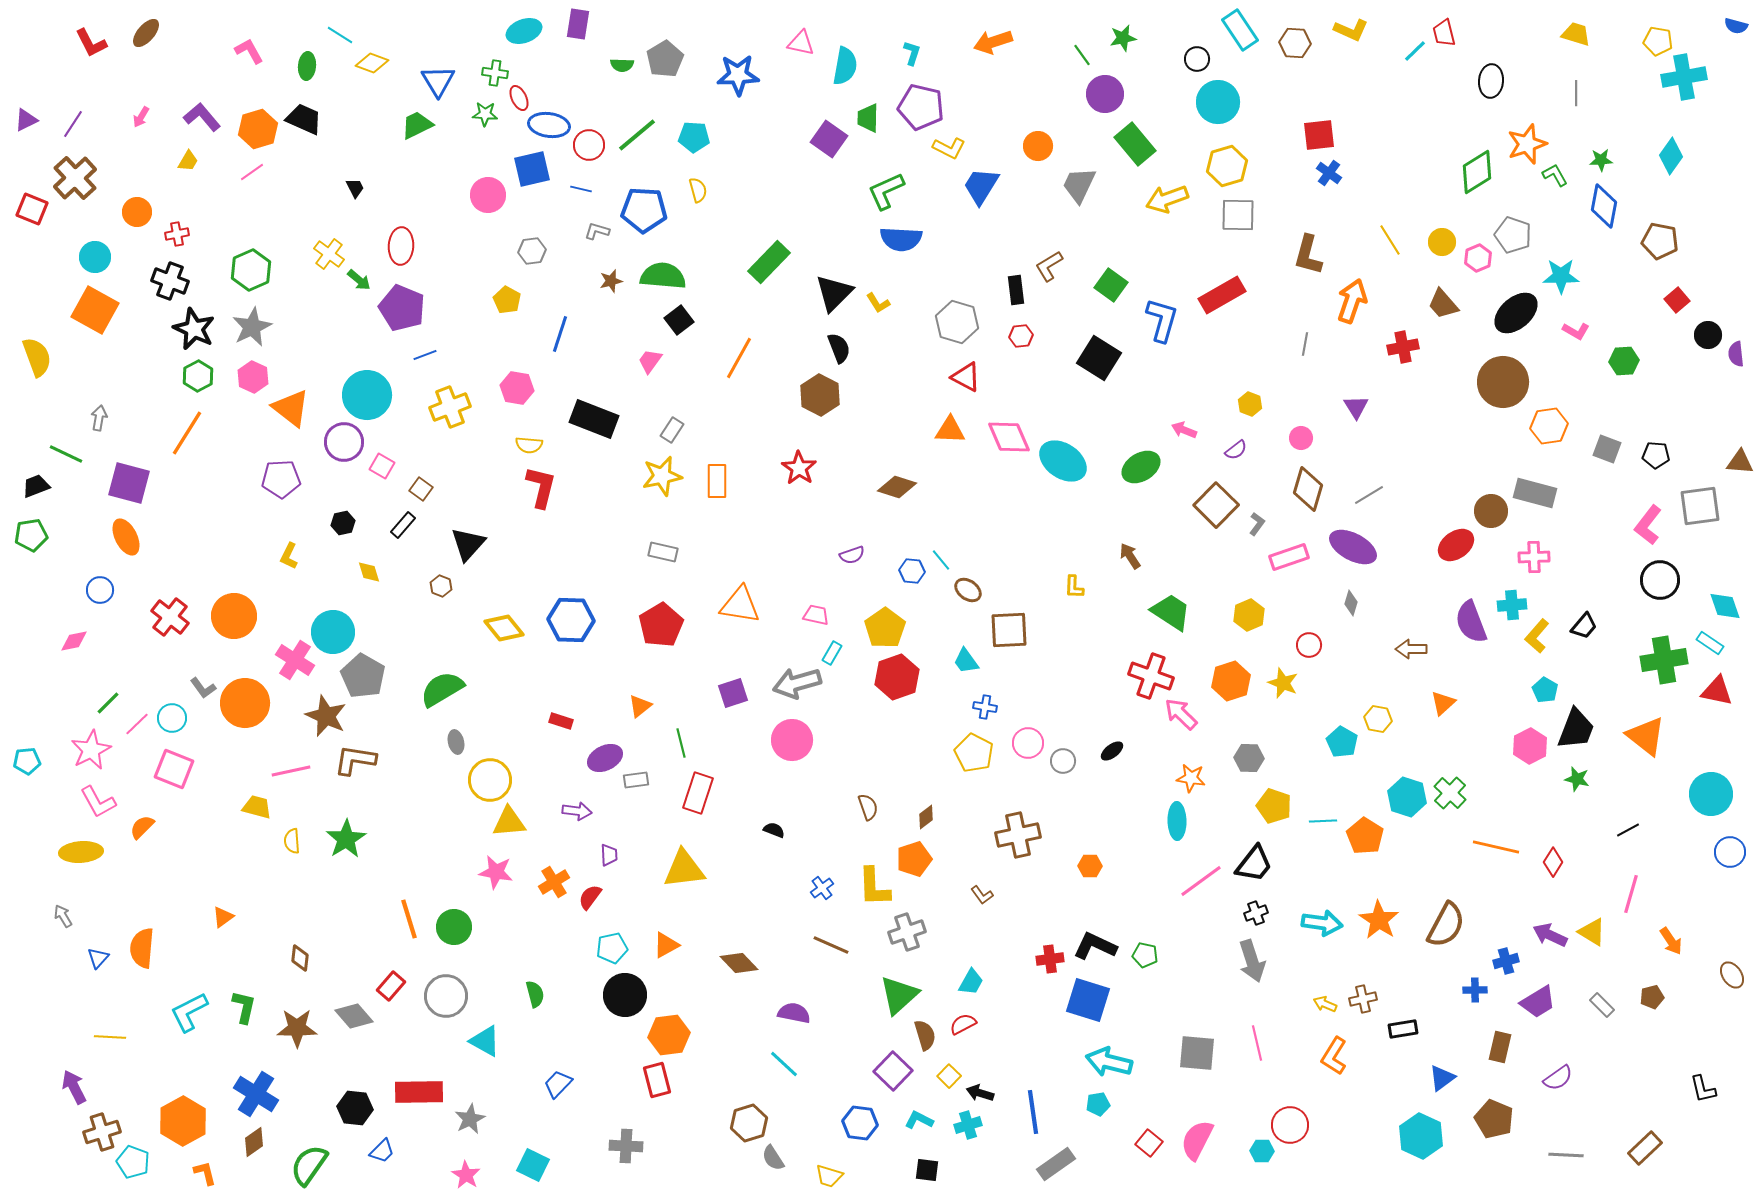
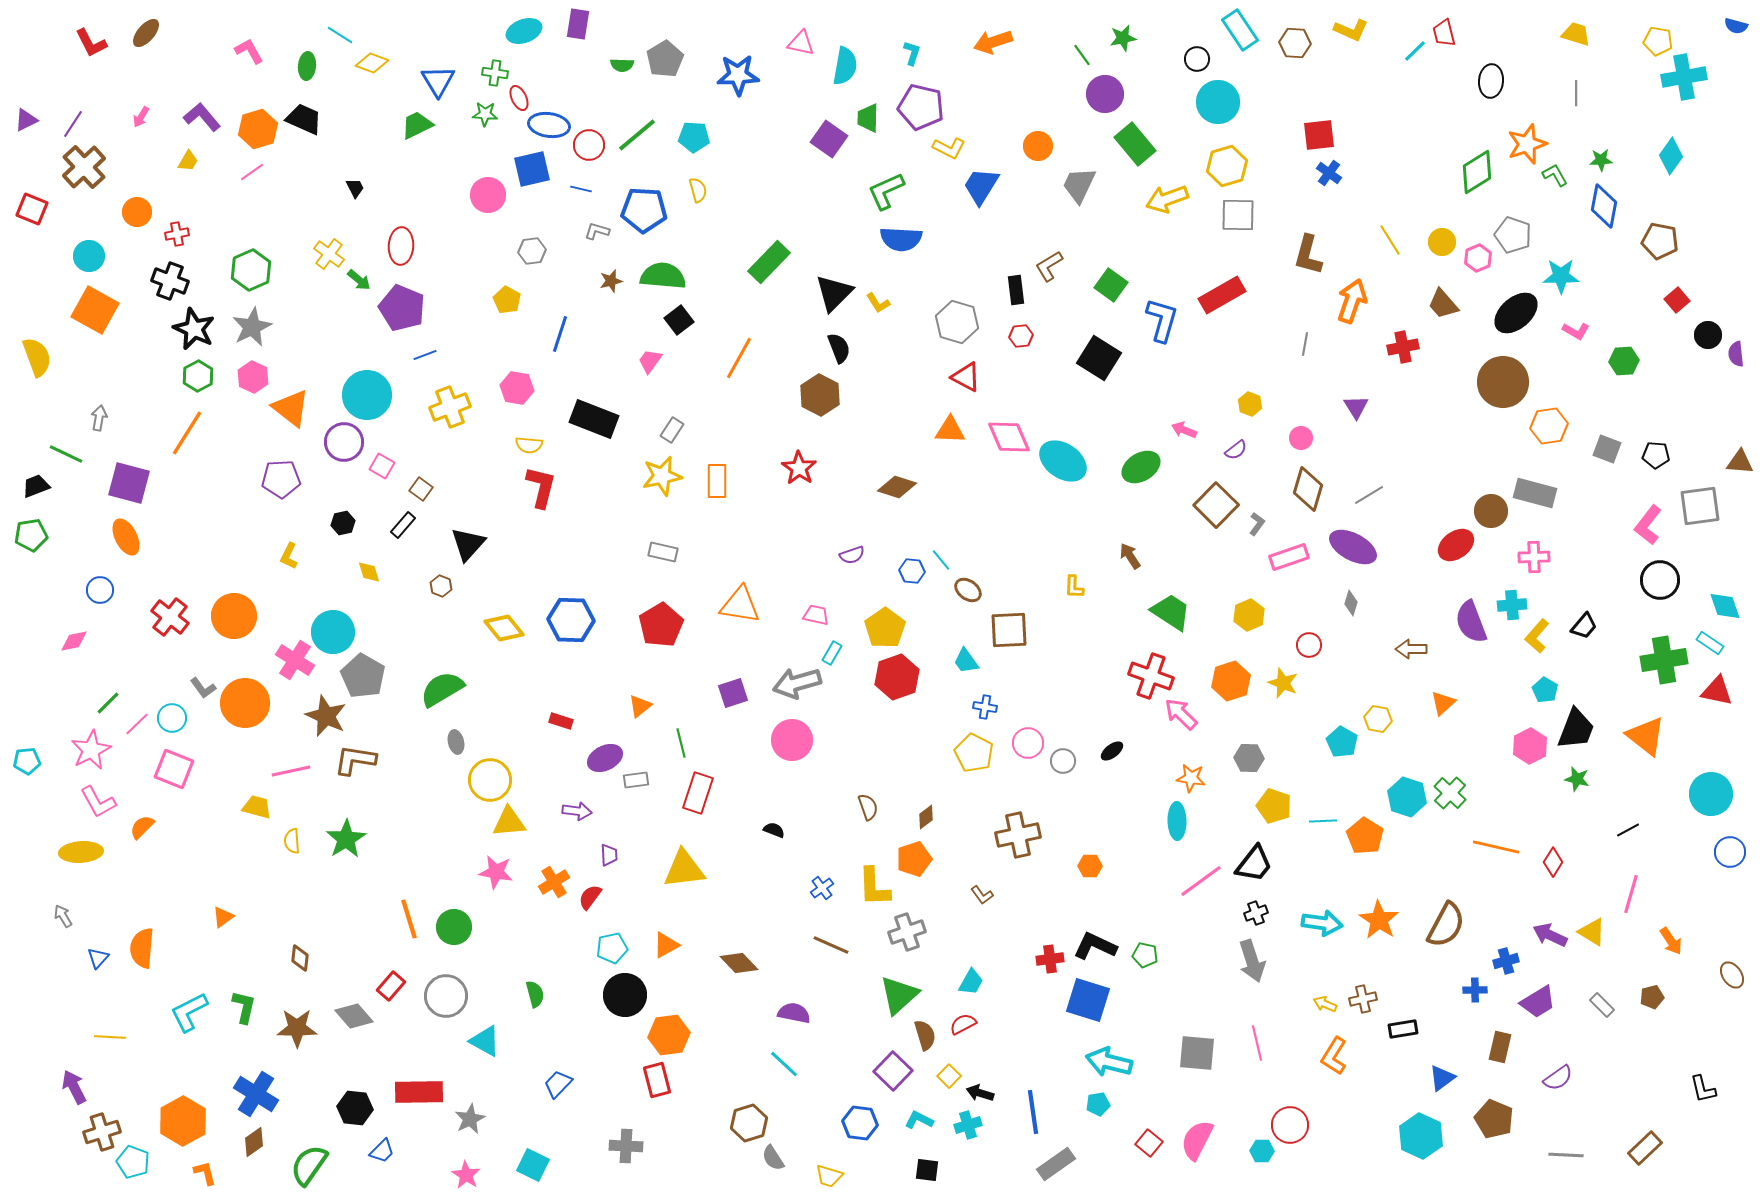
brown cross at (75, 178): moved 9 px right, 11 px up
cyan circle at (95, 257): moved 6 px left, 1 px up
